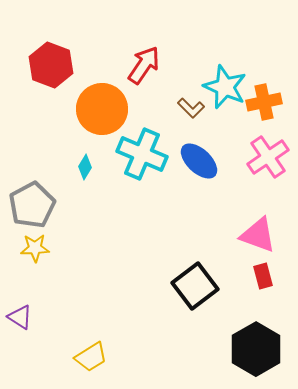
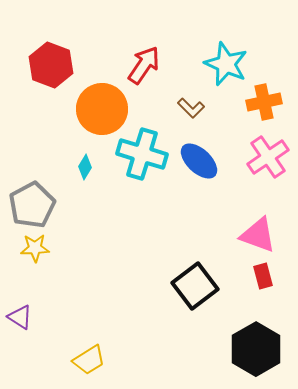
cyan star: moved 1 px right, 23 px up
cyan cross: rotated 6 degrees counterclockwise
yellow trapezoid: moved 2 px left, 3 px down
